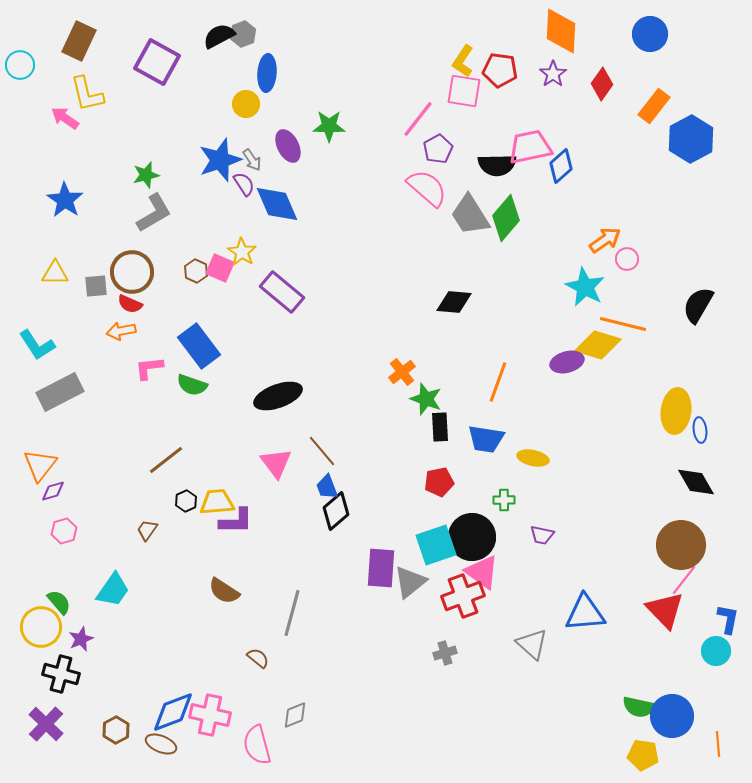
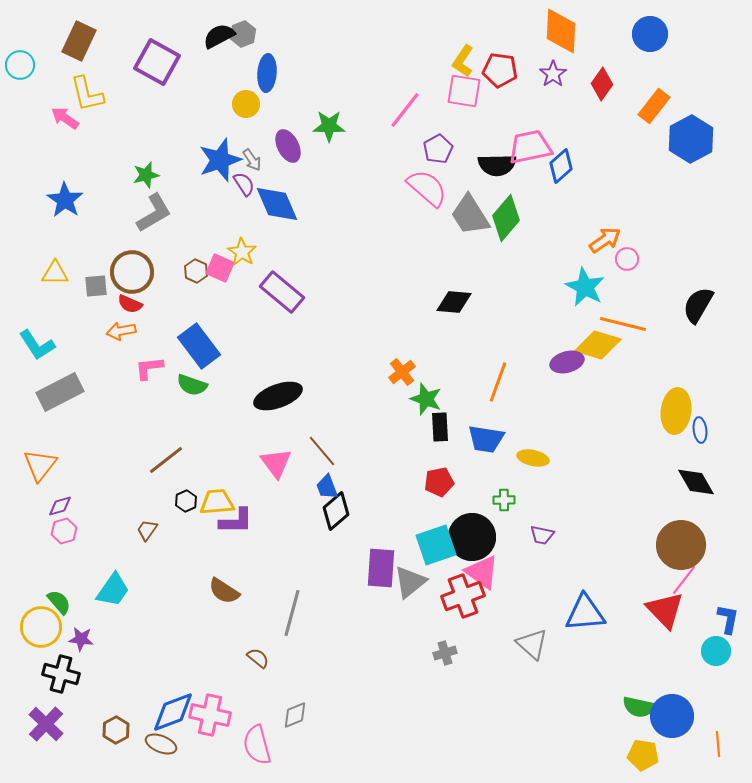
pink line at (418, 119): moved 13 px left, 9 px up
purple diamond at (53, 491): moved 7 px right, 15 px down
purple star at (81, 639): rotated 30 degrees clockwise
